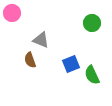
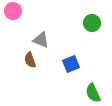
pink circle: moved 1 px right, 2 px up
green semicircle: moved 1 px right, 18 px down
